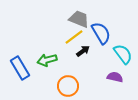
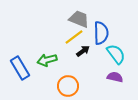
blue semicircle: rotated 30 degrees clockwise
cyan semicircle: moved 7 px left
